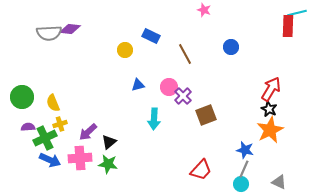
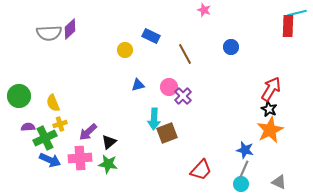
purple diamond: rotated 50 degrees counterclockwise
green circle: moved 3 px left, 1 px up
brown square: moved 39 px left, 18 px down
